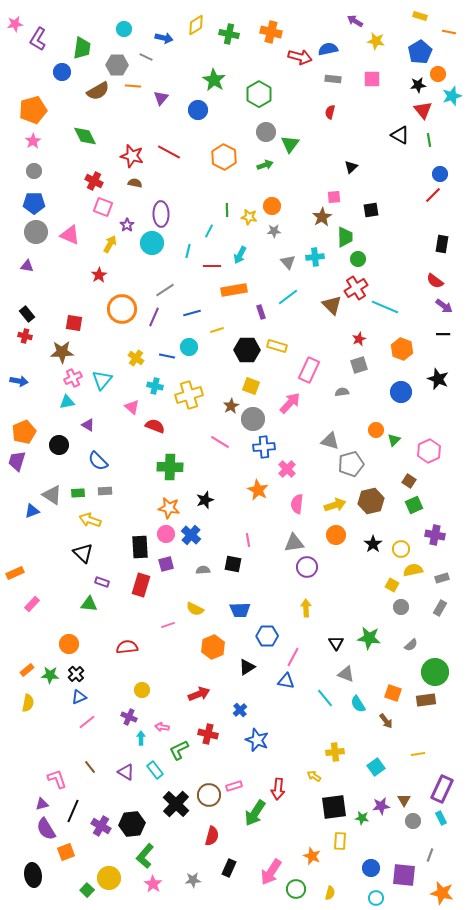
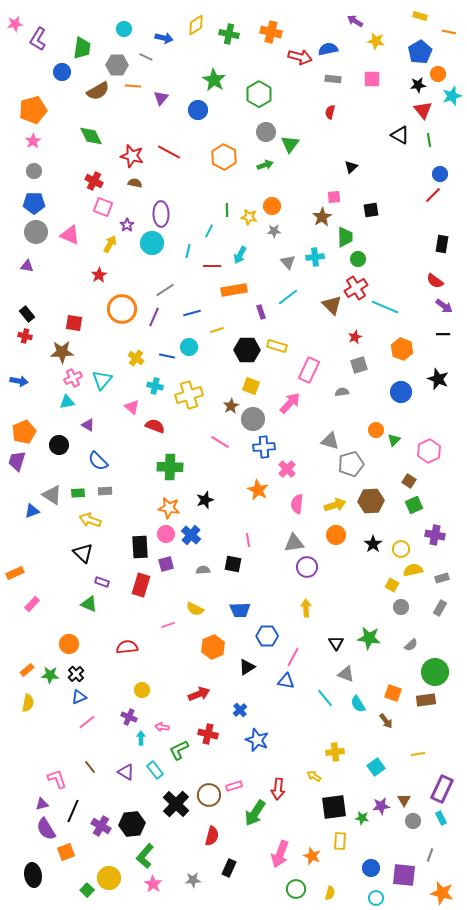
green diamond at (85, 136): moved 6 px right
red star at (359, 339): moved 4 px left, 2 px up
brown hexagon at (371, 501): rotated 10 degrees clockwise
green triangle at (89, 604): rotated 18 degrees clockwise
pink arrow at (271, 872): moved 9 px right, 18 px up; rotated 12 degrees counterclockwise
